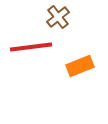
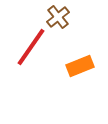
red line: rotated 48 degrees counterclockwise
